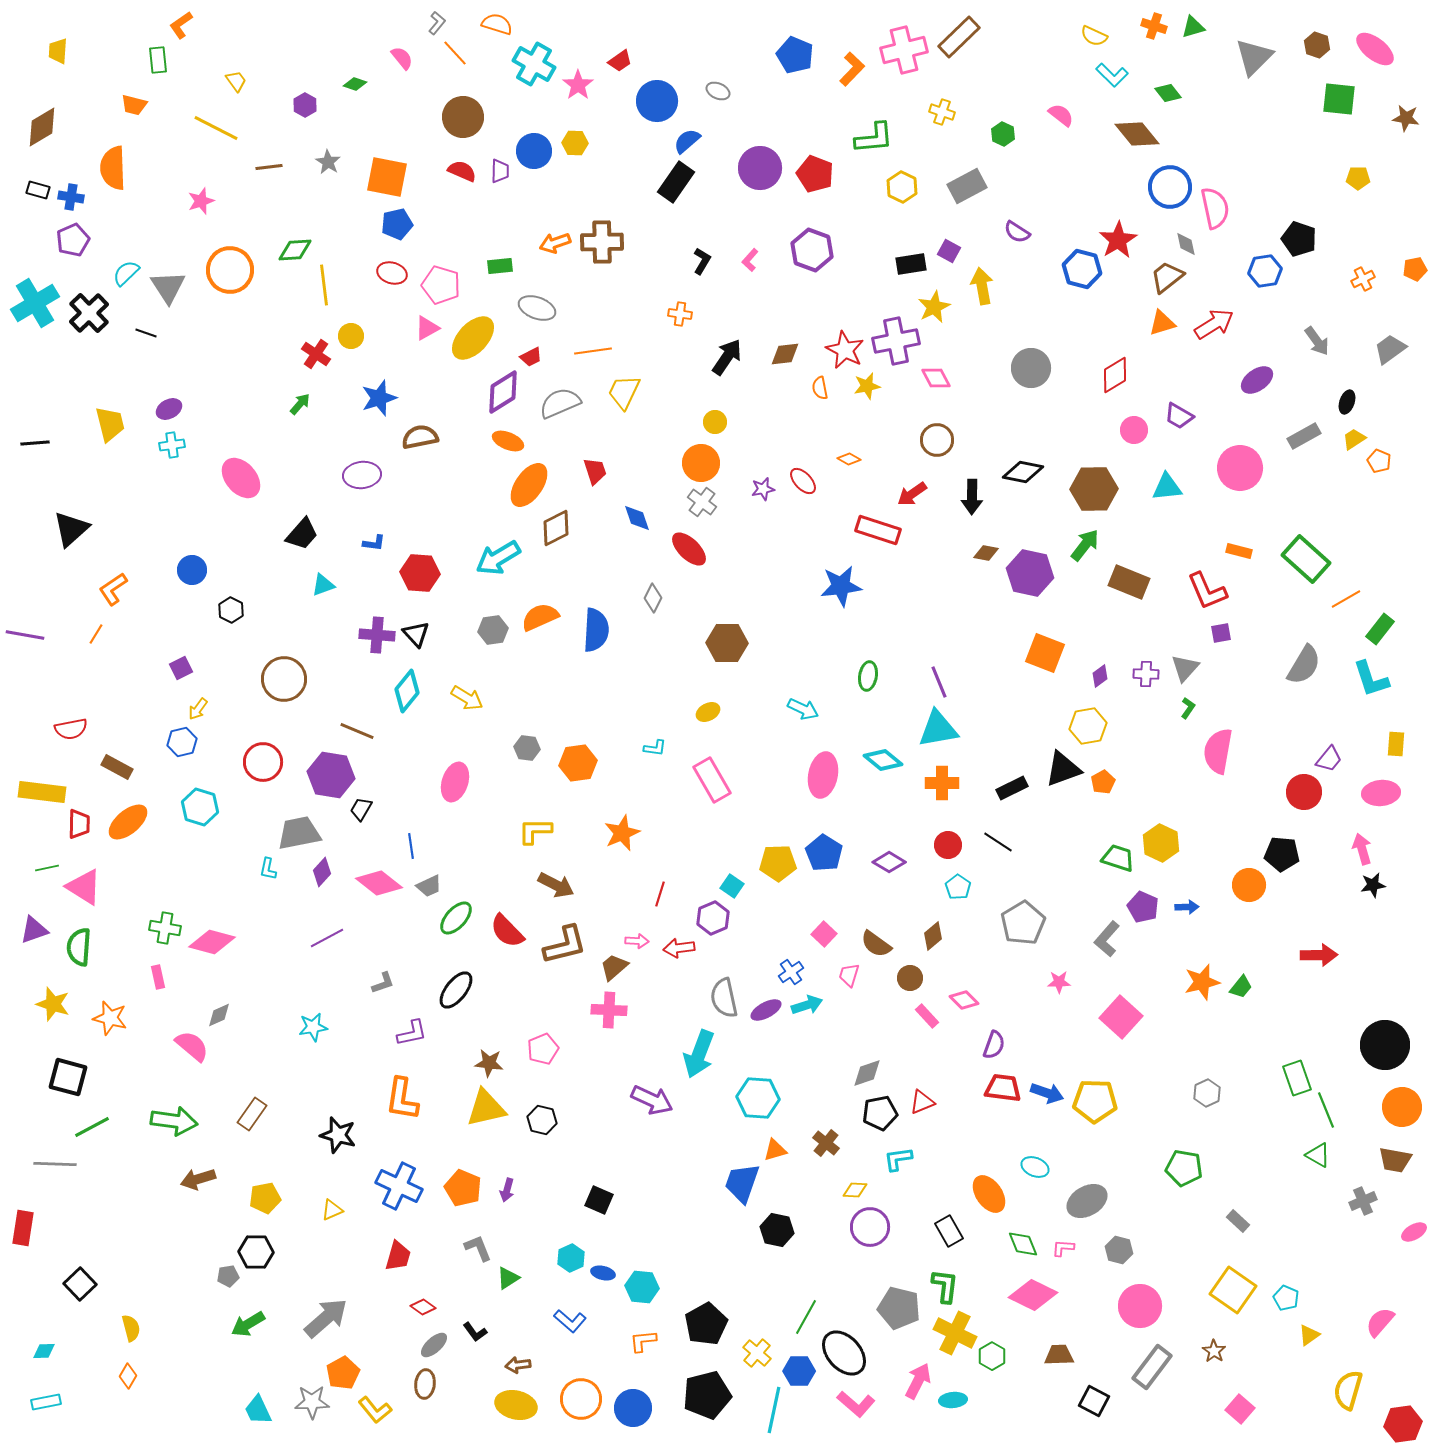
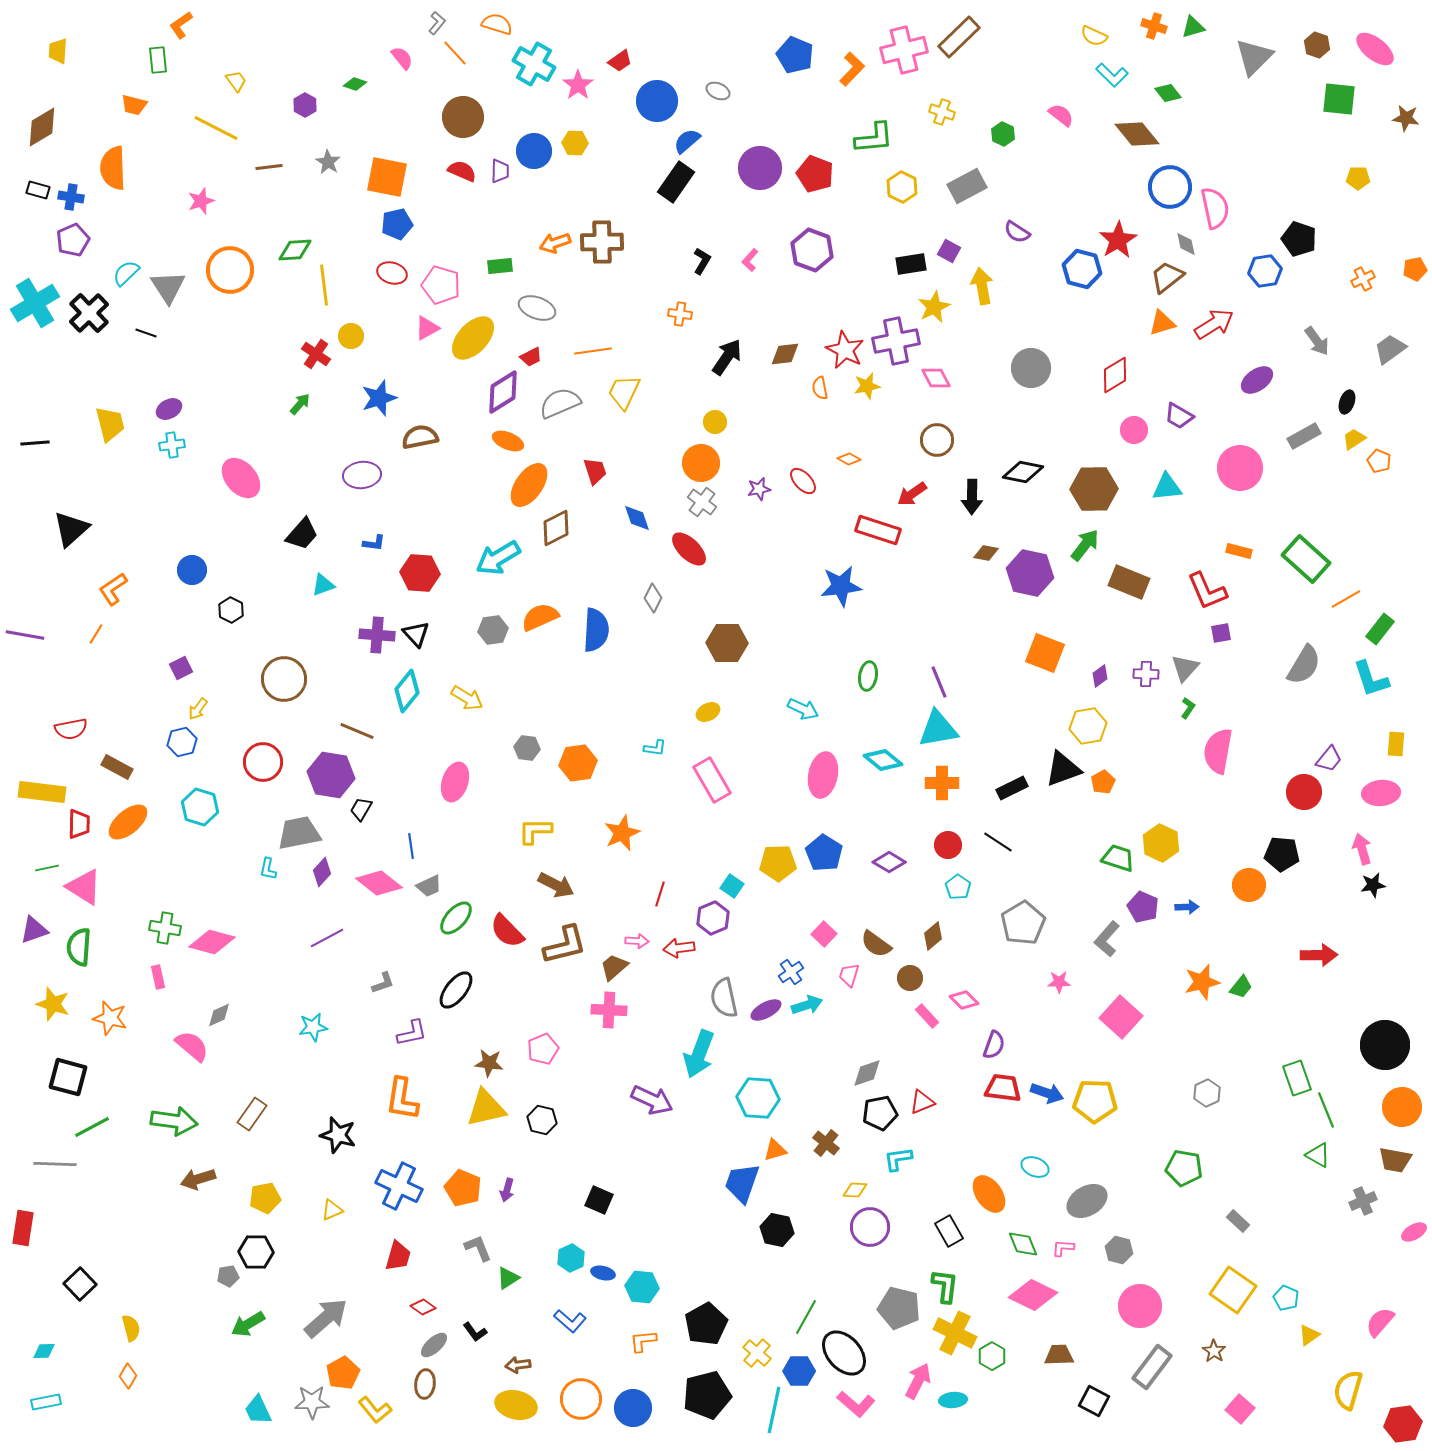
purple star at (763, 489): moved 4 px left
